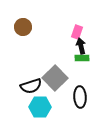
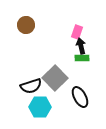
brown circle: moved 3 px right, 2 px up
black ellipse: rotated 25 degrees counterclockwise
